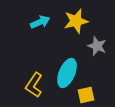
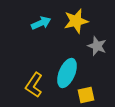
cyan arrow: moved 1 px right, 1 px down
